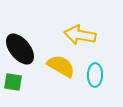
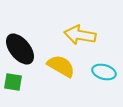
cyan ellipse: moved 9 px right, 3 px up; rotated 75 degrees counterclockwise
